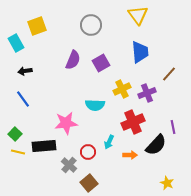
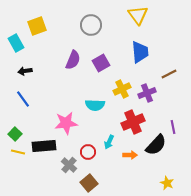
brown line: rotated 21 degrees clockwise
